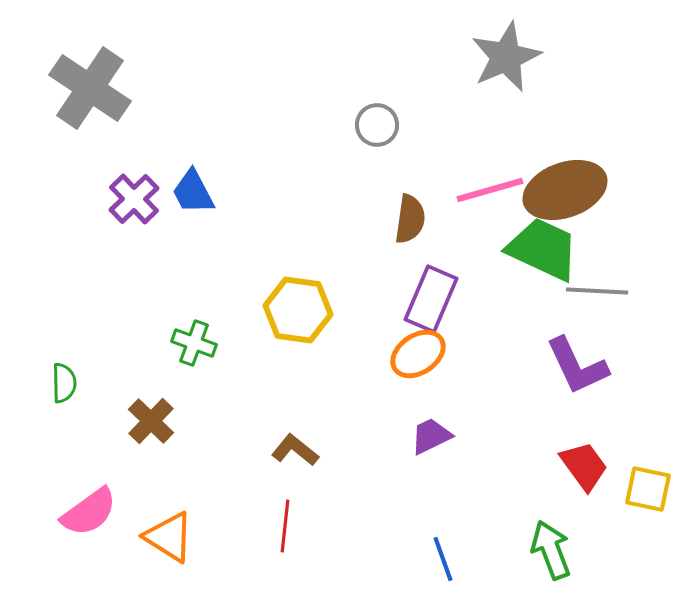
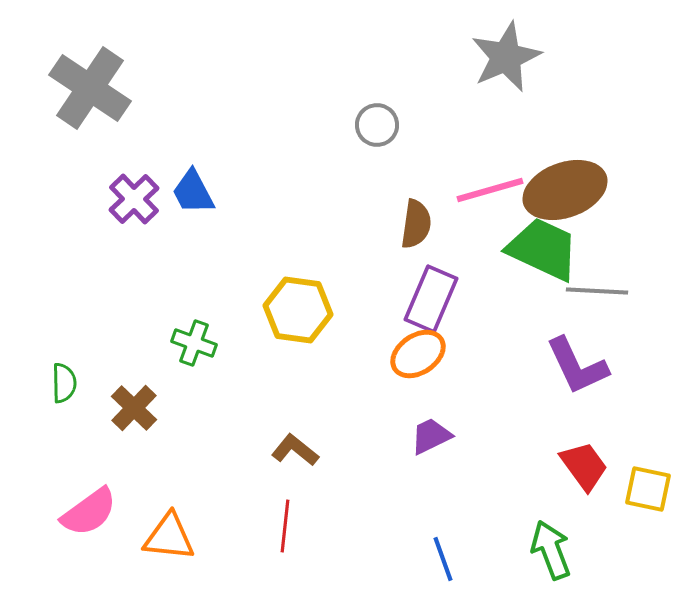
brown semicircle: moved 6 px right, 5 px down
brown cross: moved 17 px left, 13 px up
orange triangle: rotated 26 degrees counterclockwise
